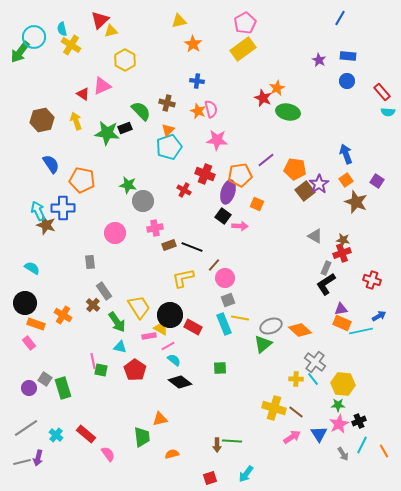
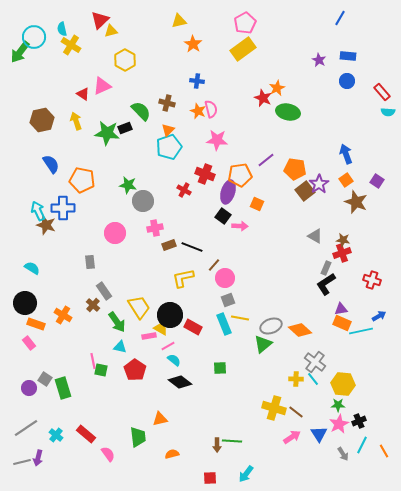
green trapezoid at (142, 437): moved 4 px left
red square at (210, 478): rotated 16 degrees clockwise
